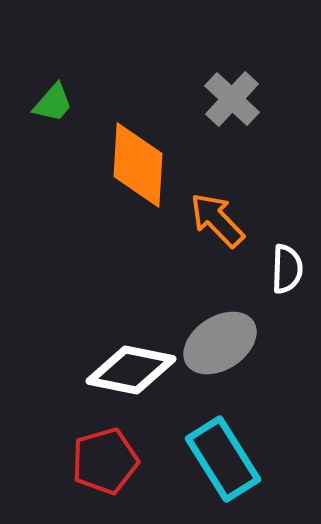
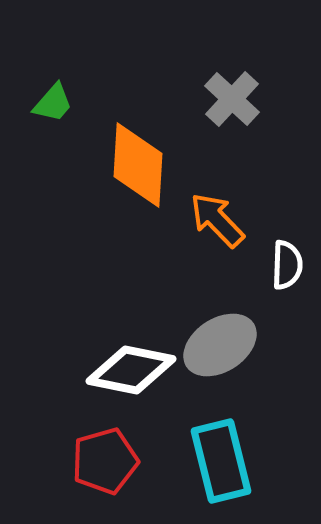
white semicircle: moved 4 px up
gray ellipse: moved 2 px down
cyan rectangle: moved 2 px left, 2 px down; rotated 18 degrees clockwise
